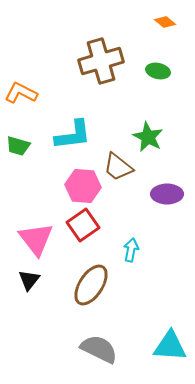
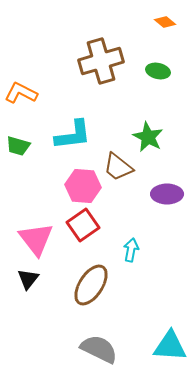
black triangle: moved 1 px left, 1 px up
